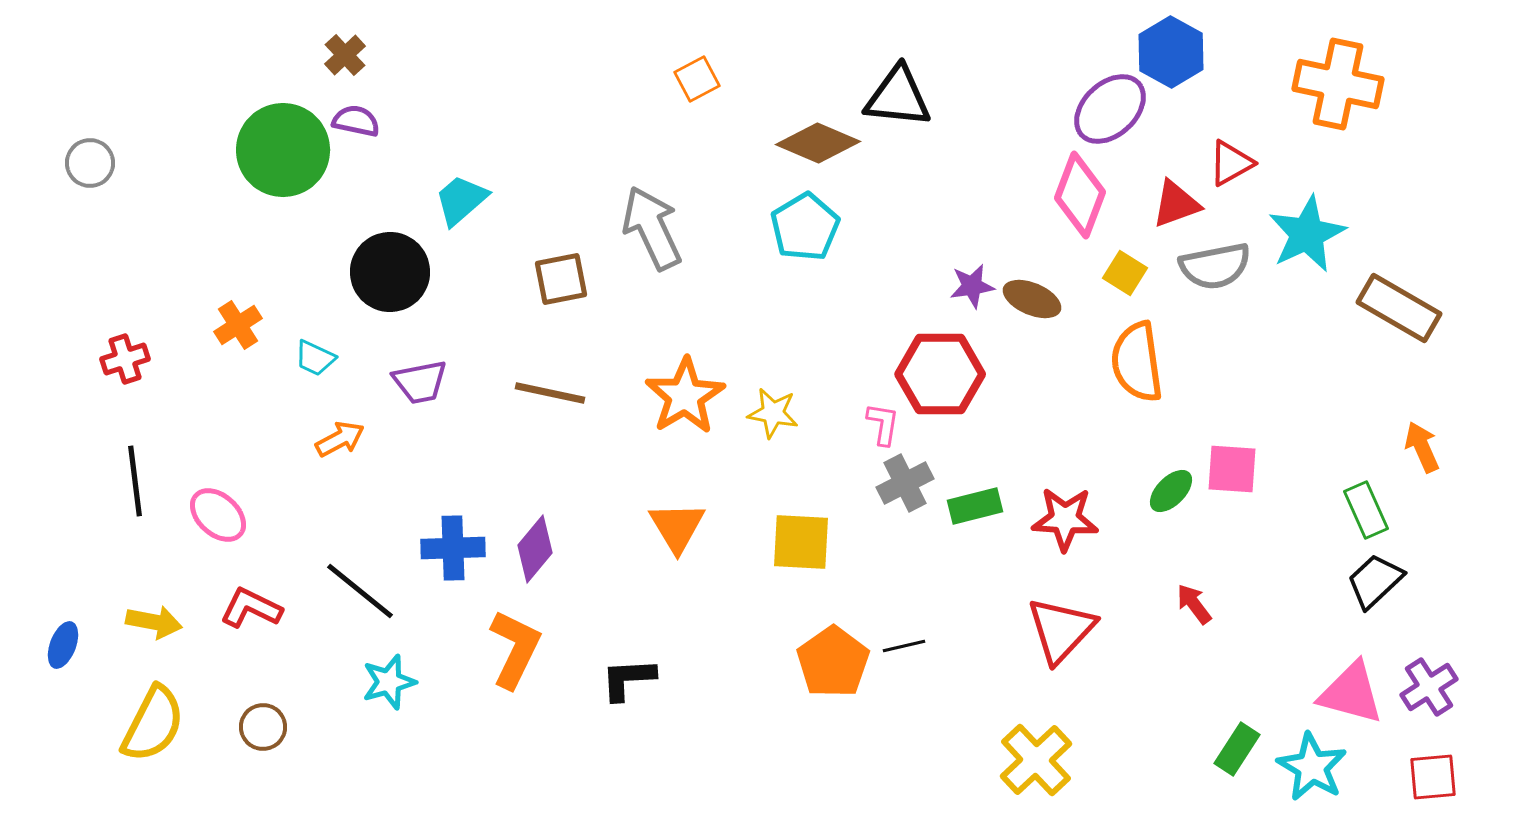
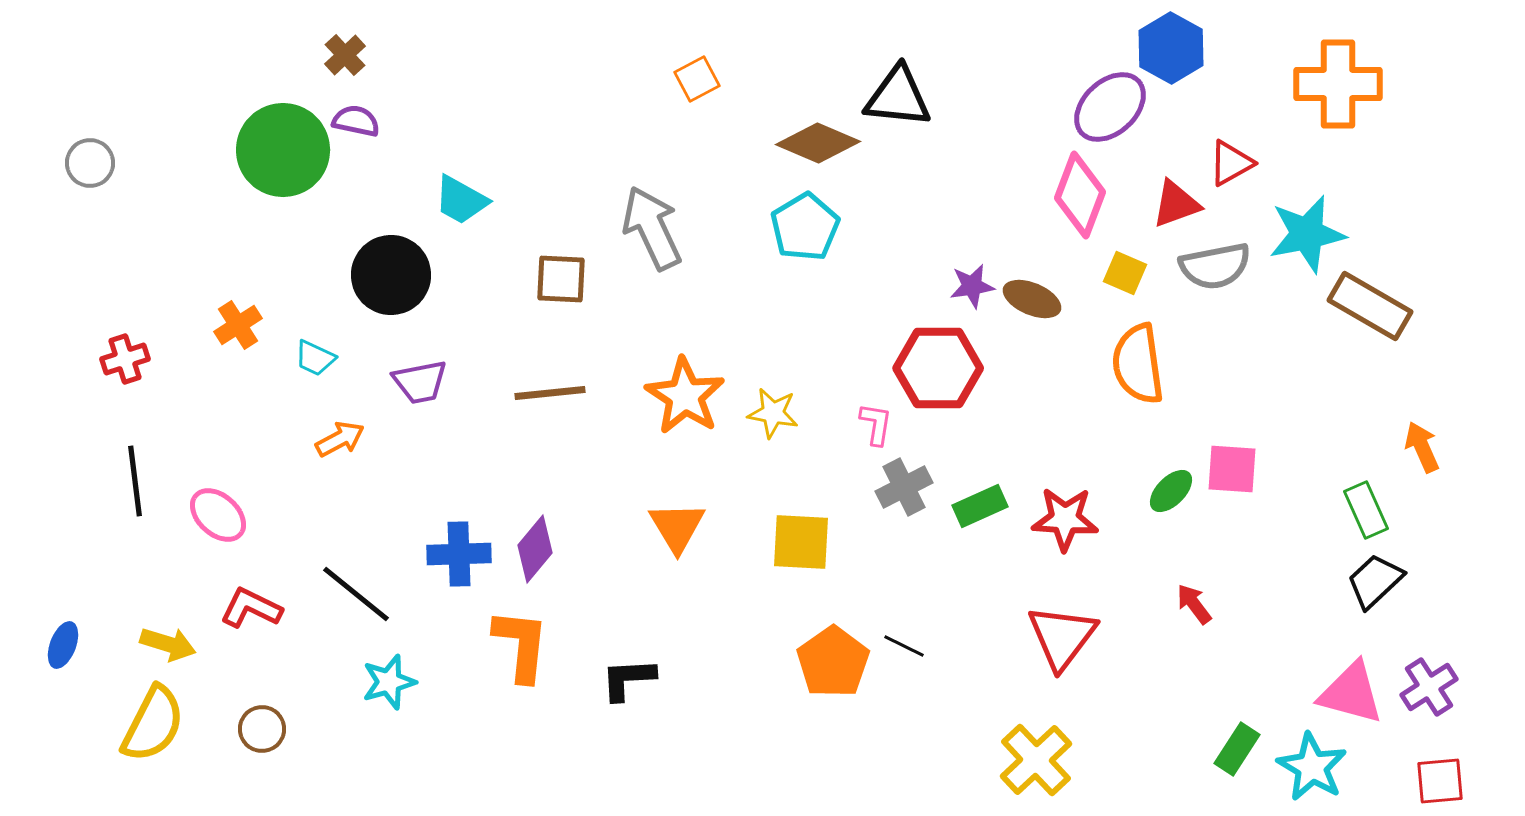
blue hexagon at (1171, 52): moved 4 px up
orange cross at (1338, 84): rotated 12 degrees counterclockwise
purple ellipse at (1110, 109): moved 2 px up
cyan trapezoid at (461, 200): rotated 110 degrees counterclockwise
cyan star at (1307, 234): rotated 14 degrees clockwise
black circle at (390, 272): moved 1 px right, 3 px down
yellow square at (1125, 273): rotated 9 degrees counterclockwise
brown square at (561, 279): rotated 14 degrees clockwise
brown rectangle at (1399, 308): moved 29 px left, 2 px up
orange semicircle at (1137, 362): moved 1 px right, 2 px down
red hexagon at (940, 374): moved 2 px left, 6 px up
brown line at (550, 393): rotated 18 degrees counterclockwise
orange star at (685, 396): rotated 8 degrees counterclockwise
pink L-shape at (883, 424): moved 7 px left
gray cross at (905, 483): moved 1 px left, 4 px down
green rectangle at (975, 506): moved 5 px right; rotated 10 degrees counterclockwise
blue cross at (453, 548): moved 6 px right, 6 px down
black line at (360, 591): moved 4 px left, 3 px down
yellow arrow at (154, 622): moved 14 px right, 22 px down; rotated 6 degrees clockwise
red triangle at (1061, 630): moved 1 px right, 7 px down; rotated 6 degrees counterclockwise
black line at (904, 646): rotated 39 degrees clockwise
orange L-shape at (515, 649): moved 6 px right, 4 px up; rotated 20 degrees counterclockwise
brown circle at (263, 727): moved 1 px left, 2 px down
red square at (1433, 777): moved 7 px right, 4 px down
